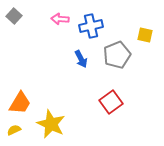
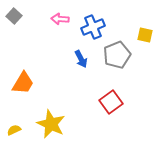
blue cross: moved 2 px right, 1 px down; rotated 10 degrees counterclockwise
orange trapezoid: moved 3 px right, 20 px up
